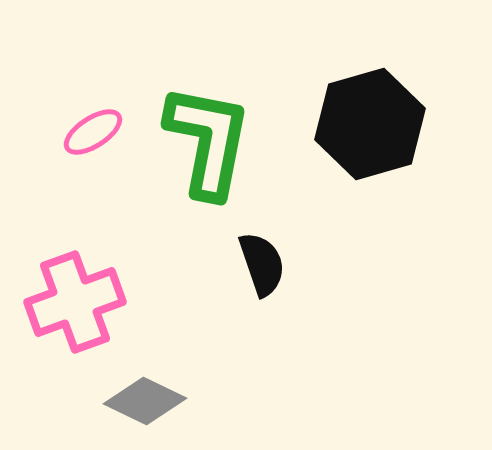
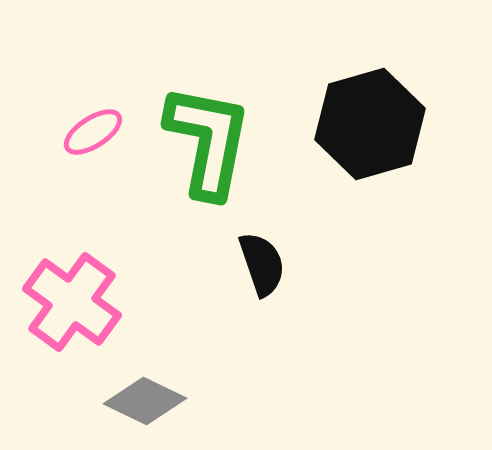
pink cross: moved 3 px left; rotated 34 degrees counterclockwise
